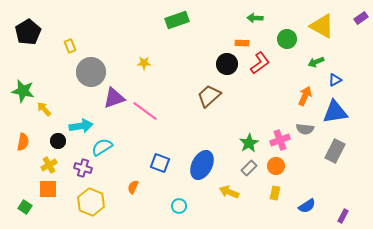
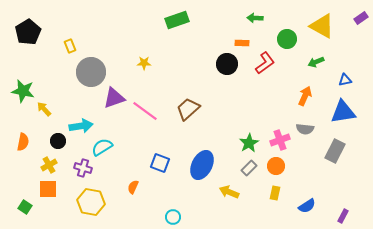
red L-shape at (260, 63): moved 5 px right
blue triangle at (335, 80): moved 10 px right; rotated 16 degrees clockwise
brown trapezoid at (209, 96): moved 21 px left, 13 px down
blue triangle at (335, 112): moved 8 px right
yellow hexagon at (91, 202): rotated 12 degrees counterclockwise
cyan circle at (179, 206): moved 6 px left, 11 px down
